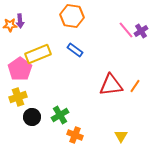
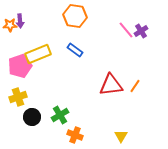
orange hexagon: moved 3 px right
pink pentagon: moved 3 px up; rotated 15 degrees clockwise
